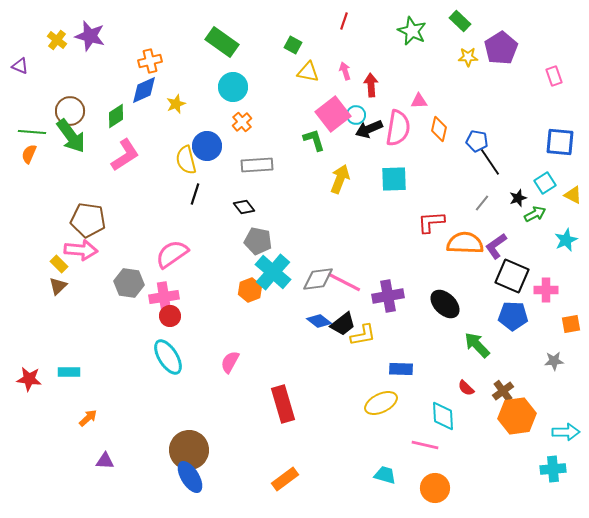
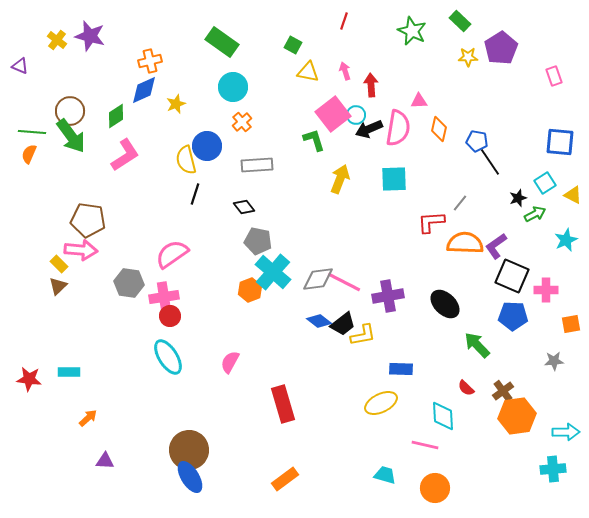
gray line at (482, 203): moved 22 px left
